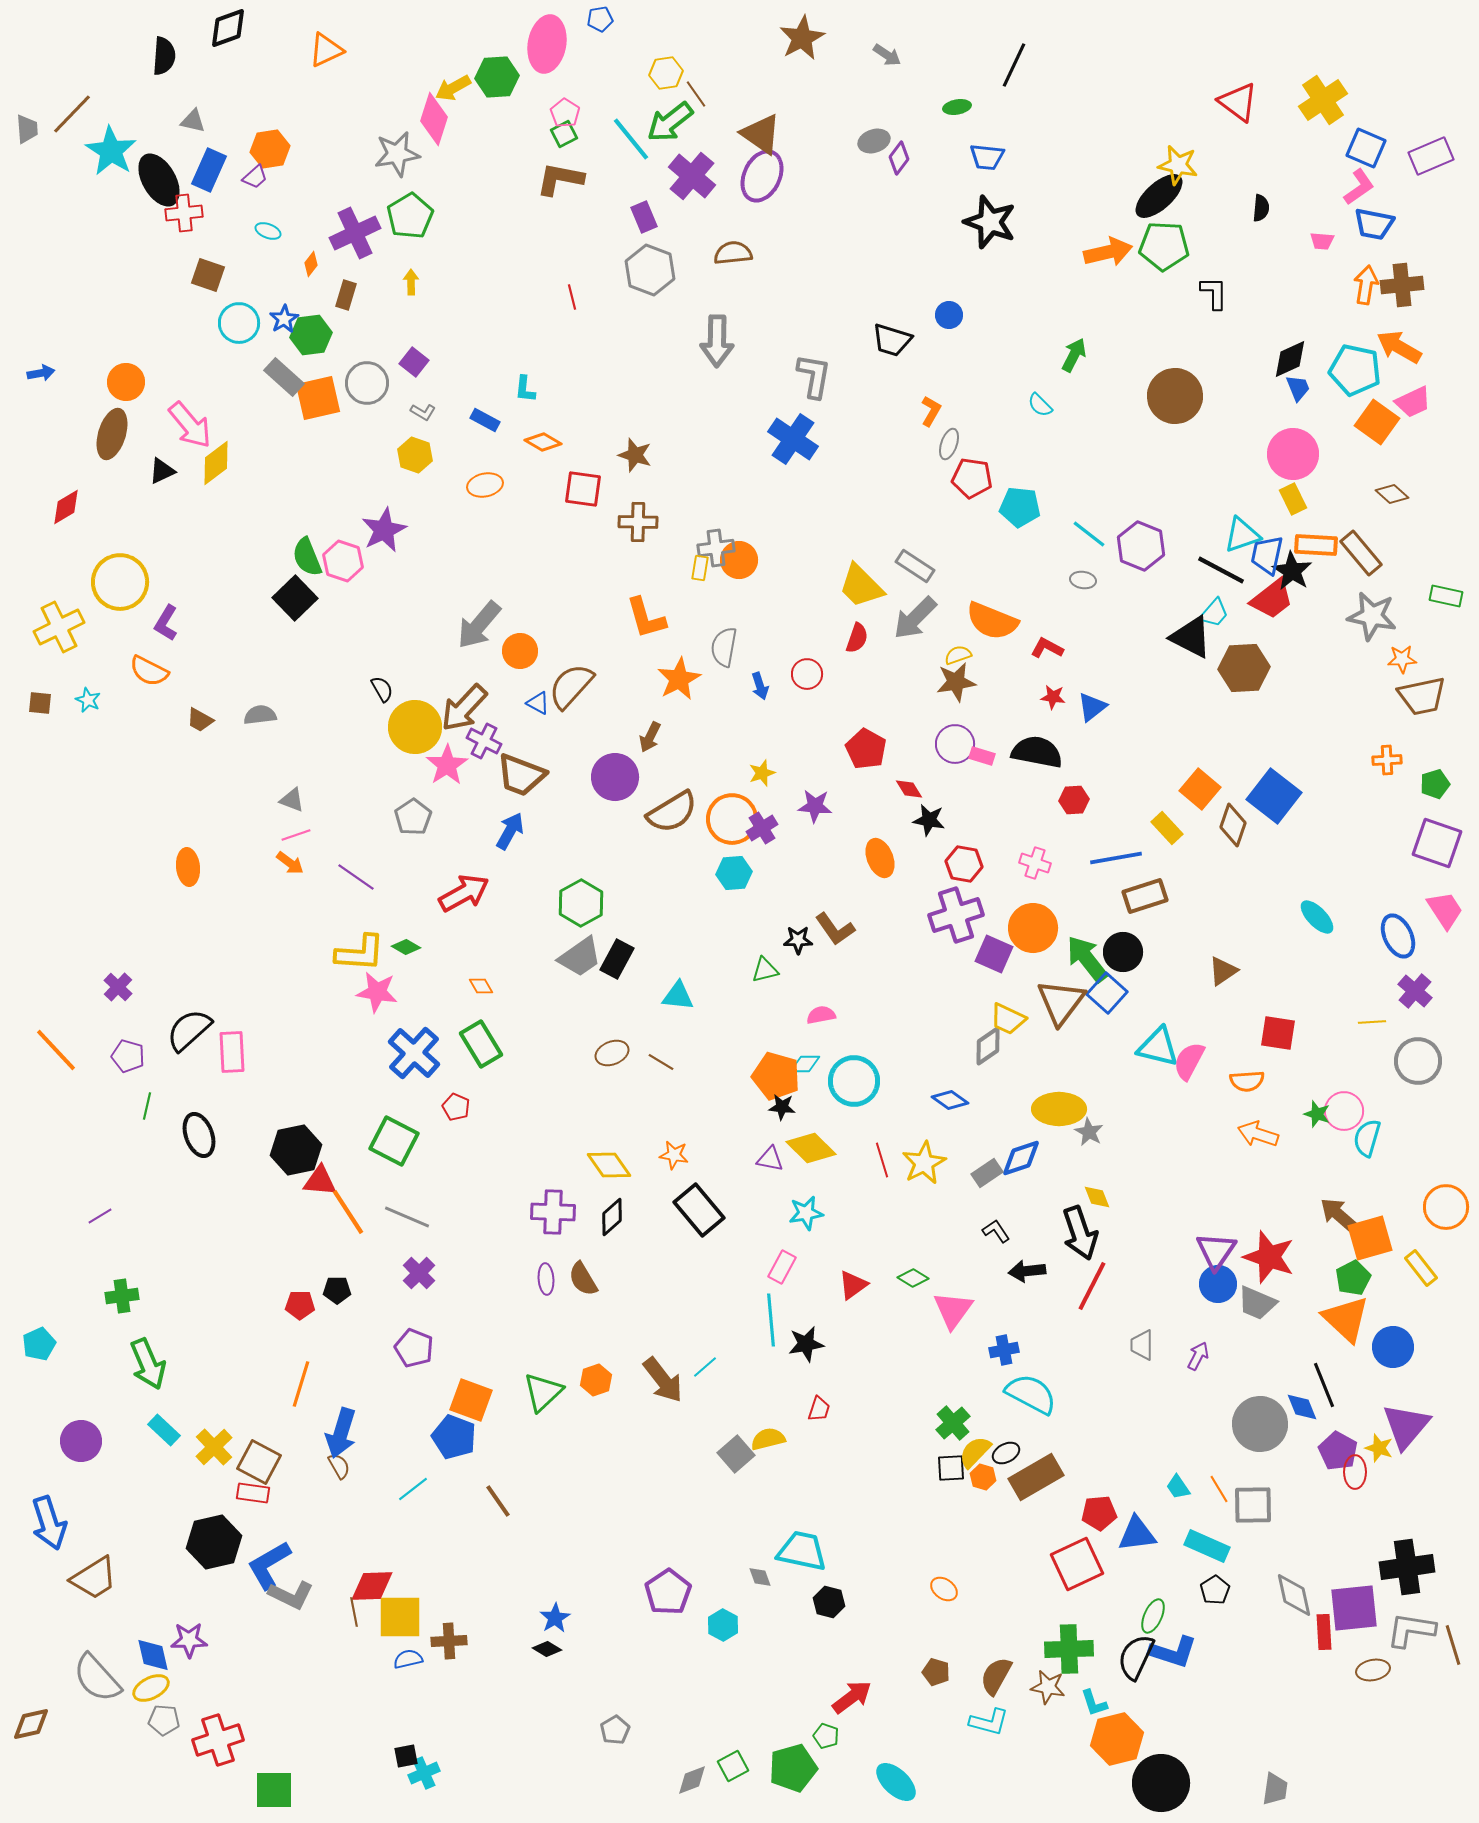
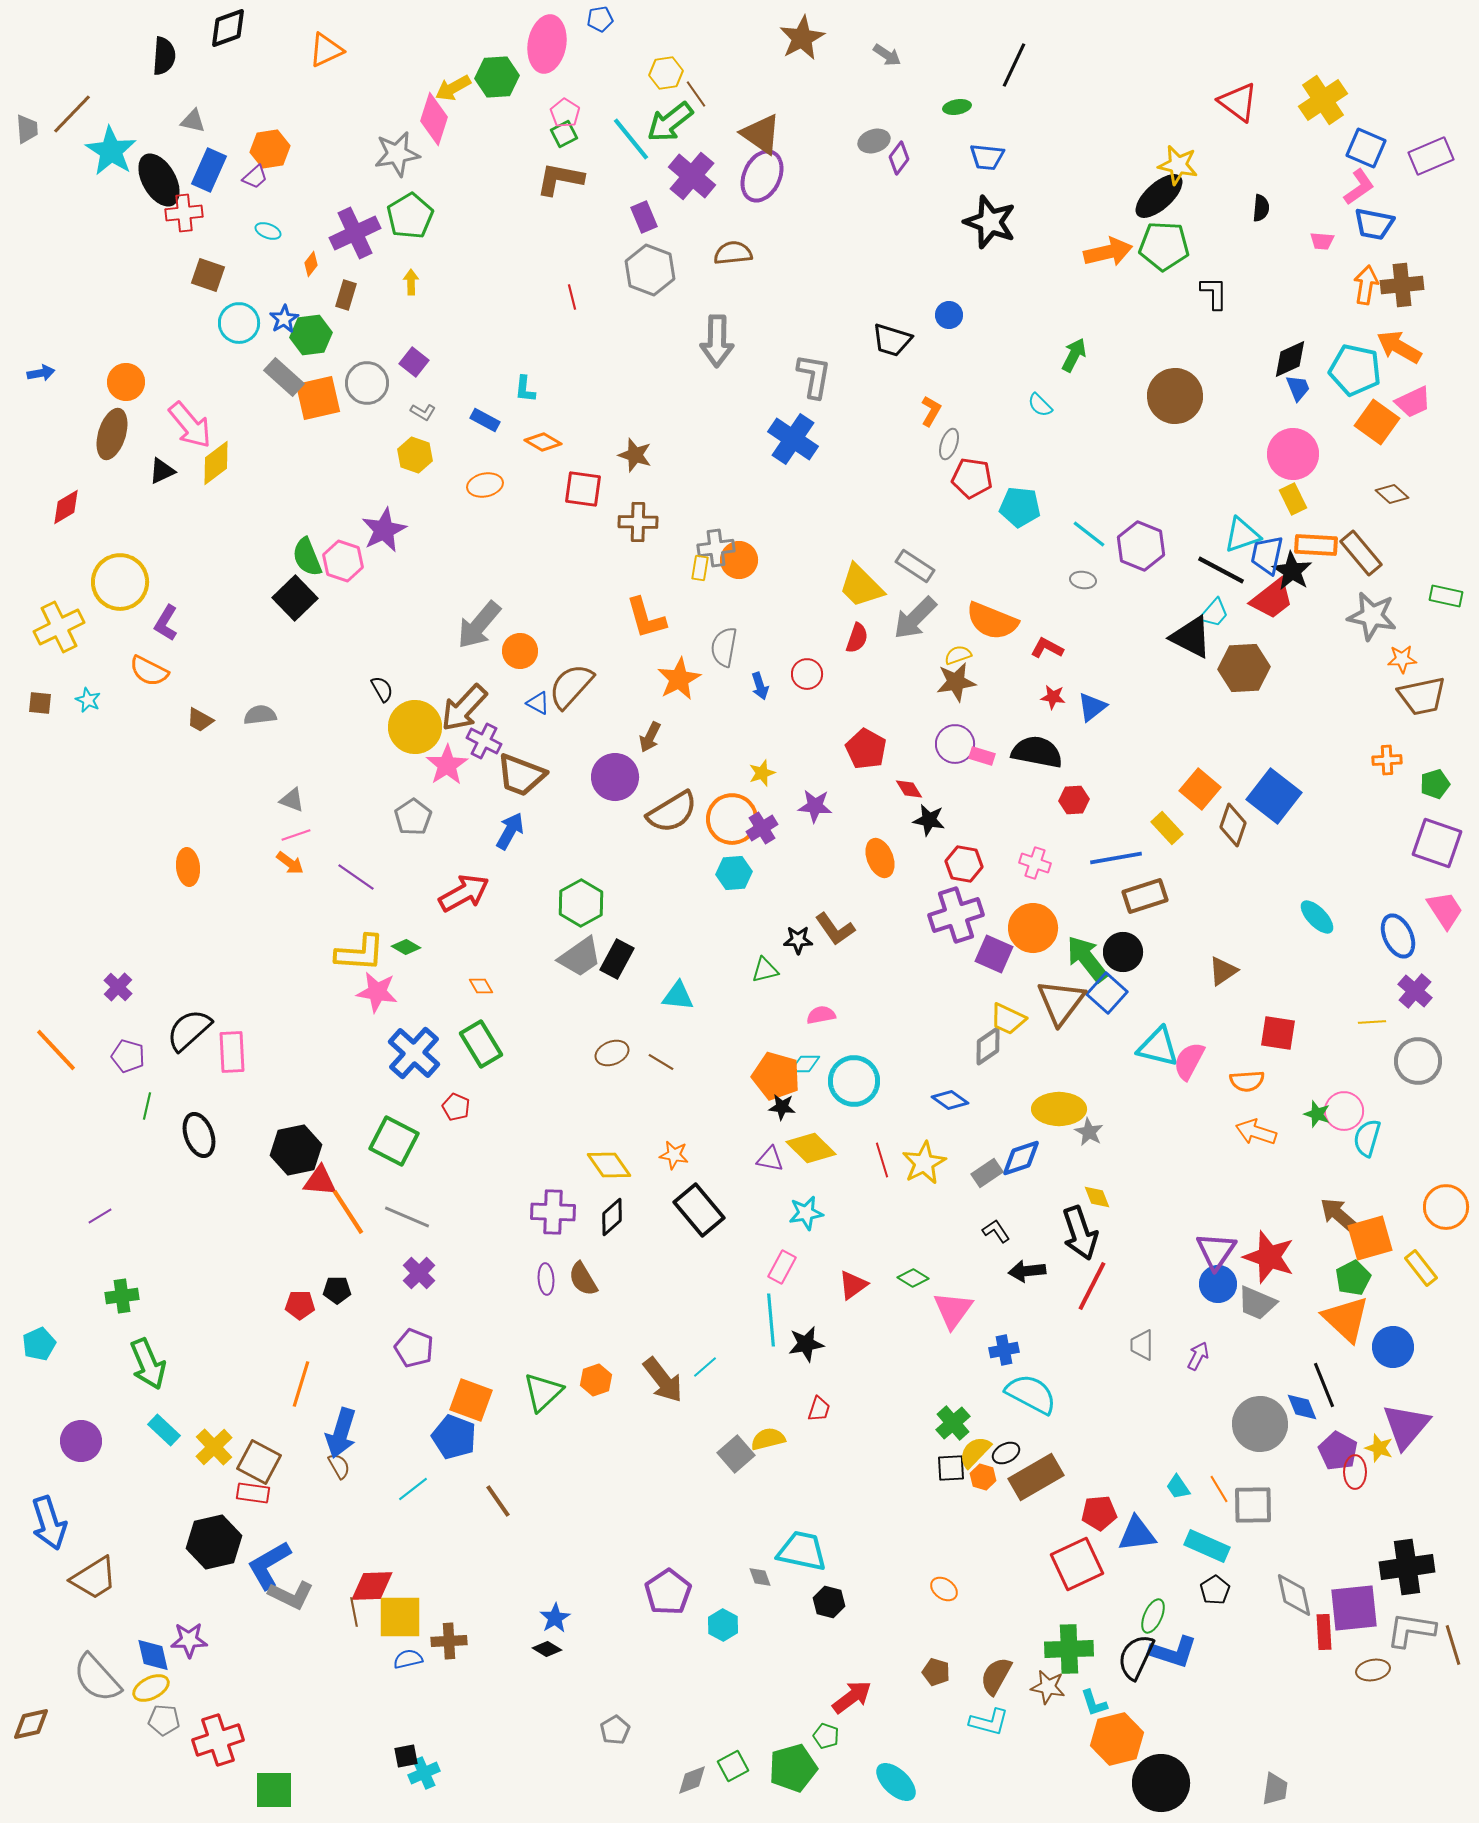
orange arrow at (1258, 1134): moved 2 px left, 2 px up
